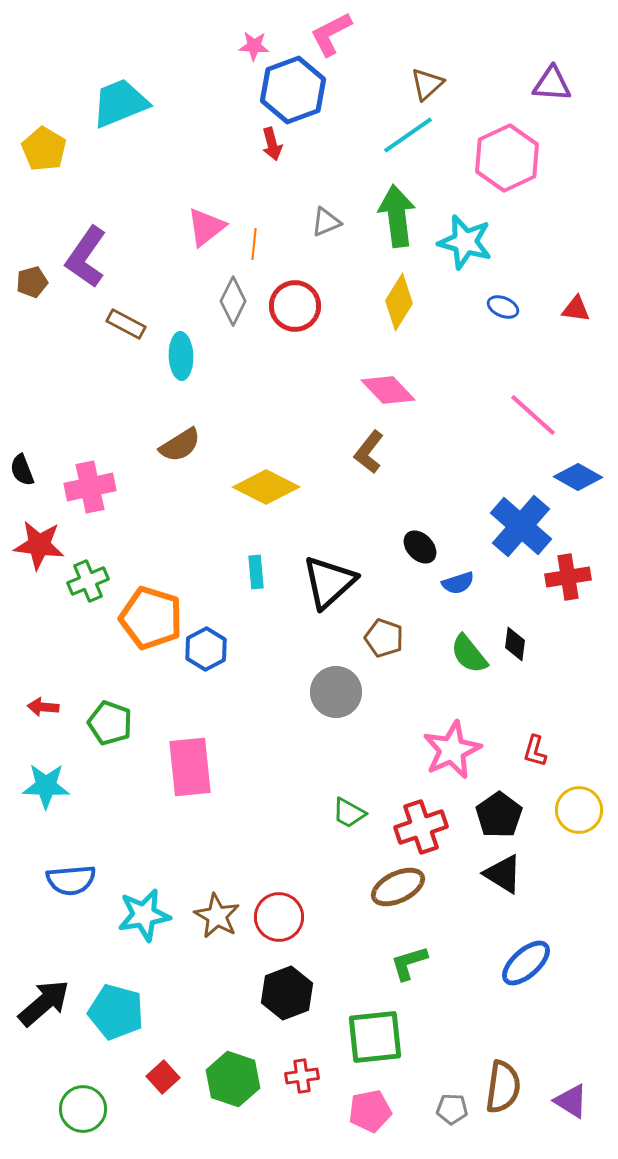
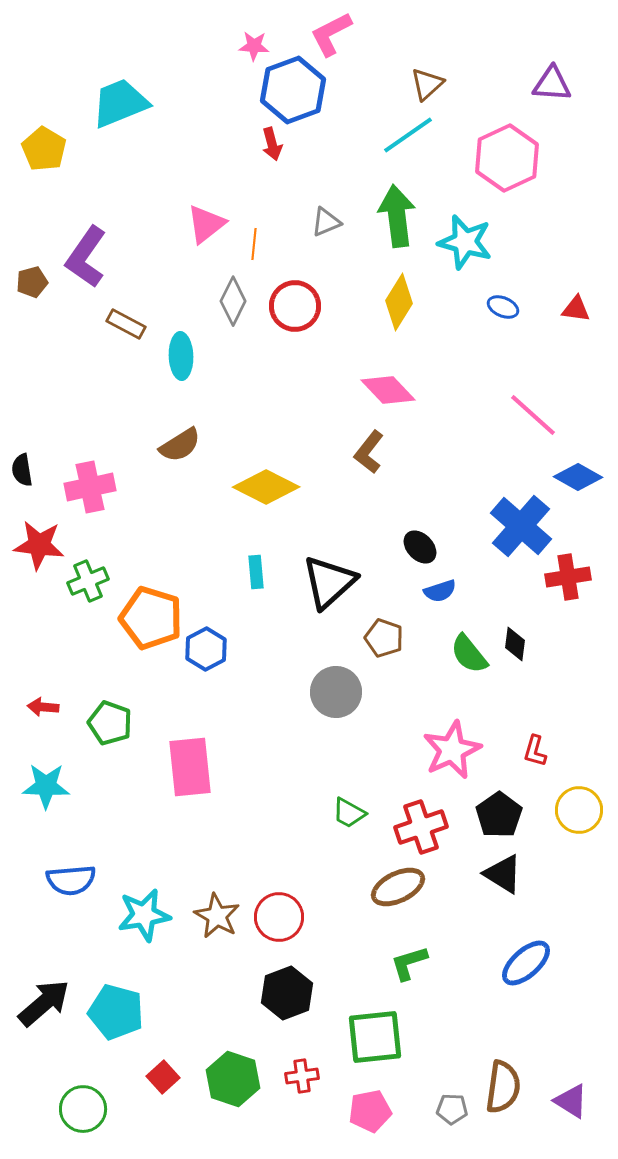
pink triangle at (206, 227): moved 3 px up
black semicircle at (22, 470): rotated 12 degrees clockwise
blue semicircle at (458, 583): moved 18 px left, 8 px down
